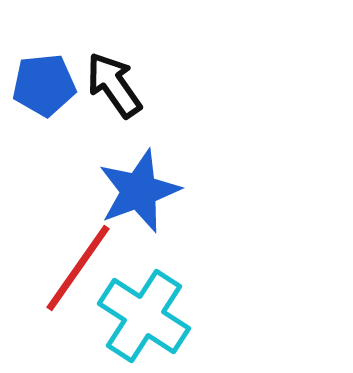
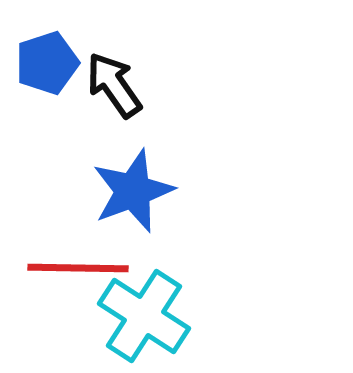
blue pentagon: moved 3 px right, 22 px up; rotated 12 degrees counterclockwise
blue star: moved 6 px left
red line: rotated 56 degrees clockwise
